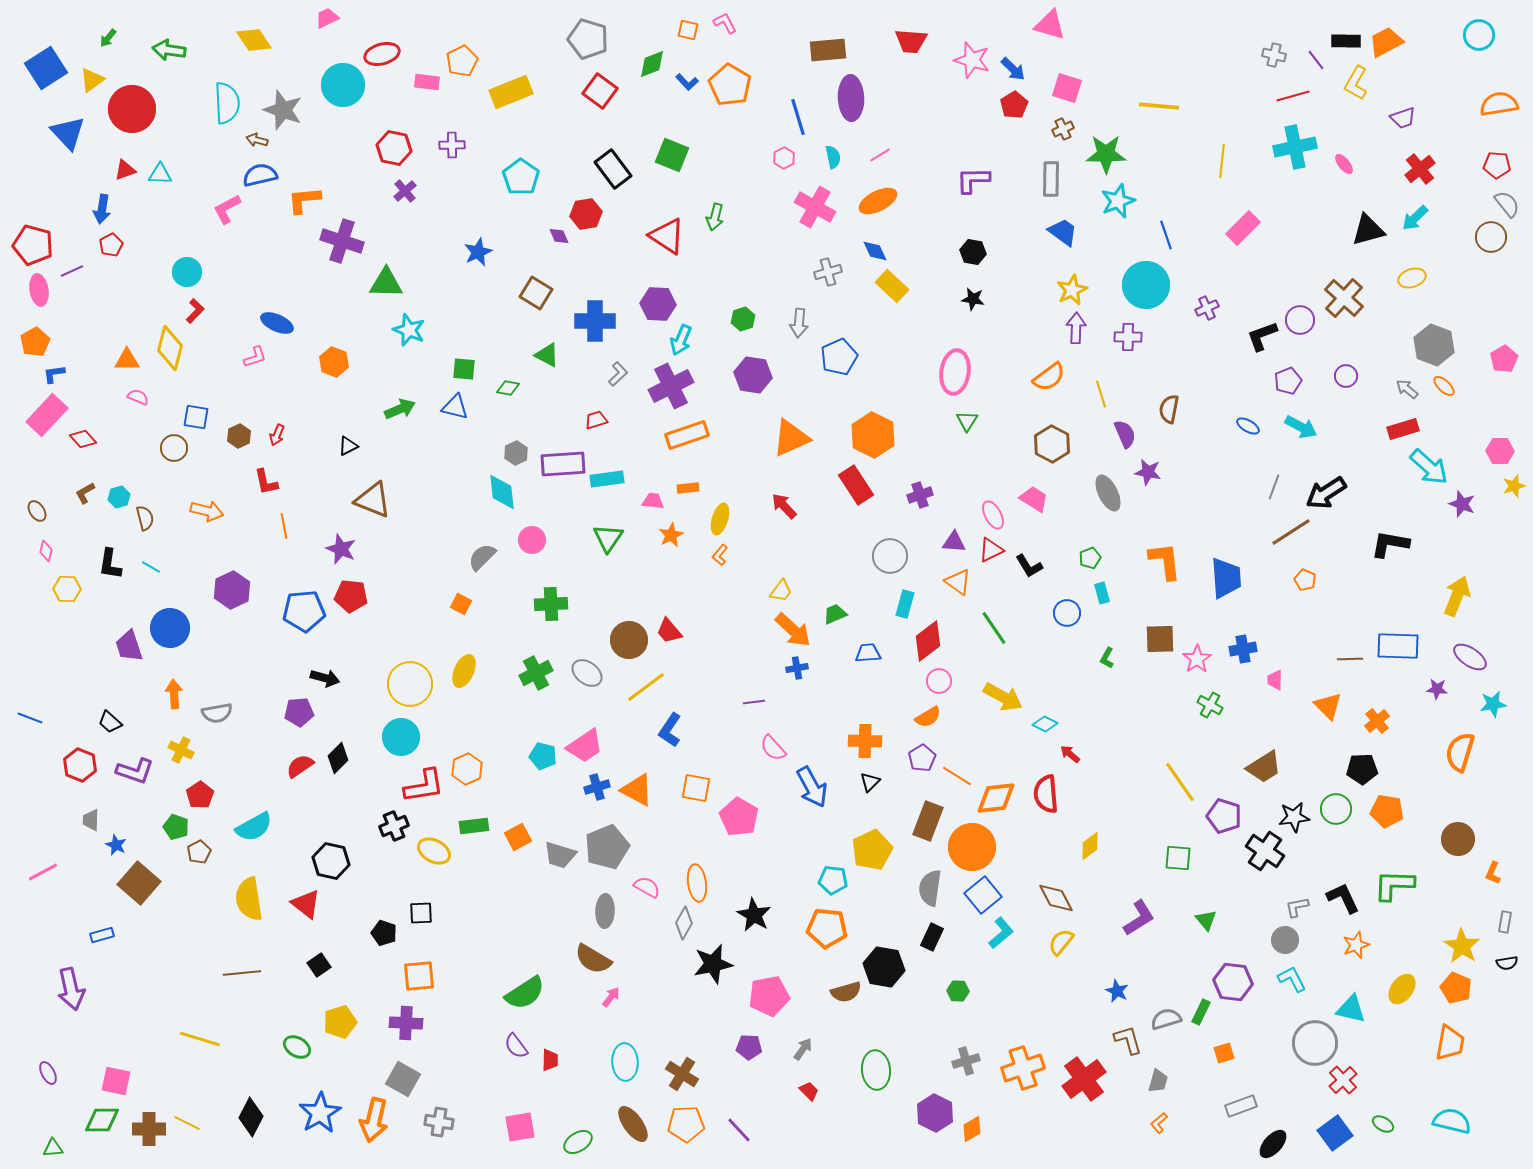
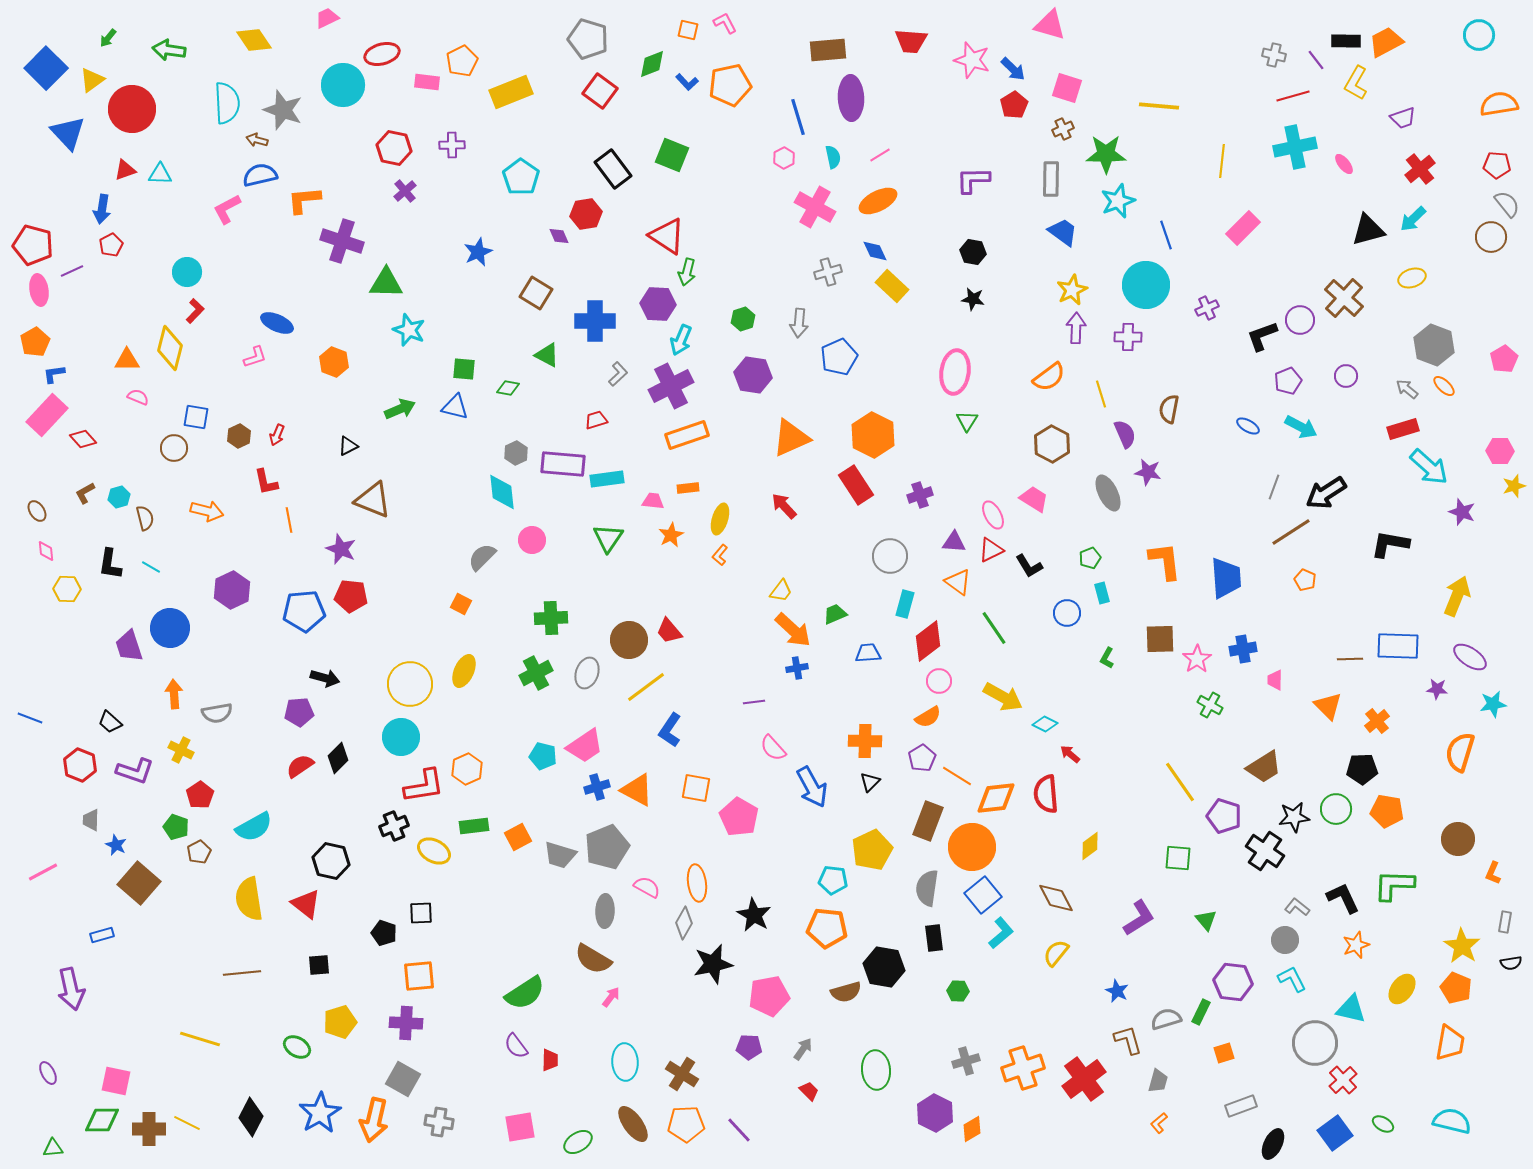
blue square at (46, 68): rotated 12 degrees counterclockwise
orange pentagon at (730, 85): rotated 30 degrees clockwise
green arrow at (715, 217): moved 28 px left, 55 px down
cyan arrow at (1415, 218): moved 2 px left, 1 px down
purple rectangle at (563, 464): rotated 9 degrees clockwise
purple star at (1462, 504): moved 8 px down
orange line at (284, 526): moved 5 px right, 6 px up
pink diamond at (46, 551): rotated 20 degrees counterclockwise
green cross at (551, 604): moved 14 px down
gray ellipse at (587, 673): rotated 72 degrees clockwise
gray semicircle at (930, 888): moved 3 px left
gray L-shape at (1297, 907): rotated 50 degrees clockwise
black rectangle at (932, 937): moved 2 px right, 1 px down; rotated 32 degrees counterclockwise
yellow semicircle at (1061, 942): moved 5 px left, 11 px down
black semicircle at (1507, 963): moved 4 px right
black square at (319, 965): rotated 30 degrees clockwise
black ellipse at (1273, 1144): rotated 16 degrees counterclockwise
